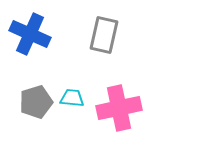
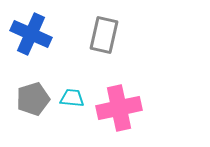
blue cross: moved 1 px right
gray pentagon: moved 3 px left, 3 px up
